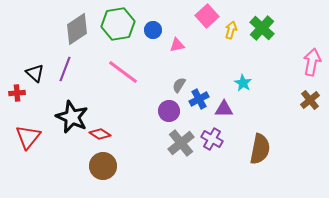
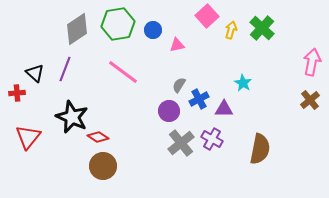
red diamond: moved 2 px left, 3 px down
